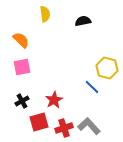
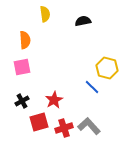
orange semicircle: moved 4 px right; rotated 42 degrees clockwise
